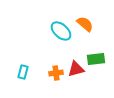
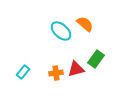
green rectangle: rotated 48 degrees counterclockwise
cyan rectangle: rotated 24 degrees clockwise
